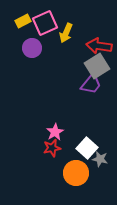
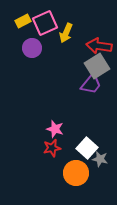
pink star: moved 3 px up; rotated 24 degrees counterclockwise
